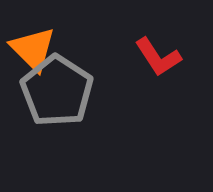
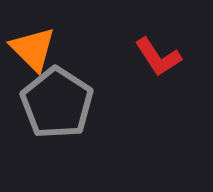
gray pentagon: moved 12 px down
